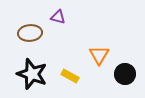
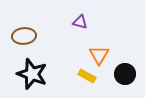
purple triangle: moved 22 px right, 5 px down
brown ellipse: moved 6 px left, 3 px down
yellow rectangle: moved 17 px right
